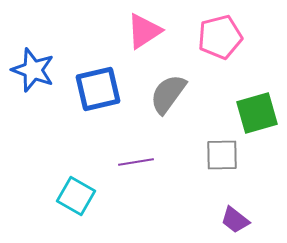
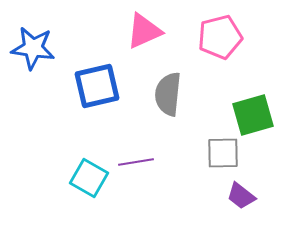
pink triangle: rotated 9 degrees clockwise
blue star: moved 22 px up; rotated 12 degrees counterclockwise
blue square: moved 1 px left, 3 px up
gray semicircle: rotated 30 degrees counterclockwise
green square: moved 4 px left, 2 px down
gray square: moved 1 px right, 2 px up
cyan square: moved 13 px right, 18 px up
purple trapezoid: moved 6 px right, 24 px up
